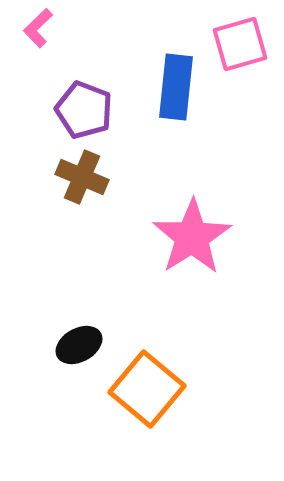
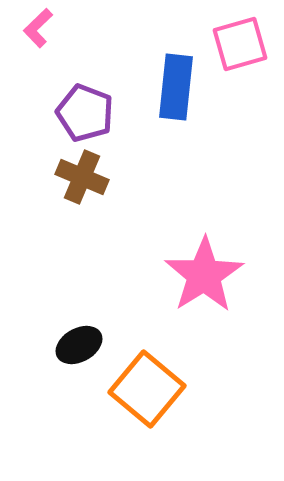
purple pentagon: moved 1 px right, 3 px down
pink star: moved 12 px right, 38 px down
